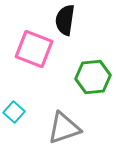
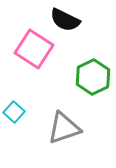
black semicircle: rotated 72 degrees counterclockwise
pink square: rotated 12 degrees clockwise
green hexagon: rotated 20 degrees counterclockwise
